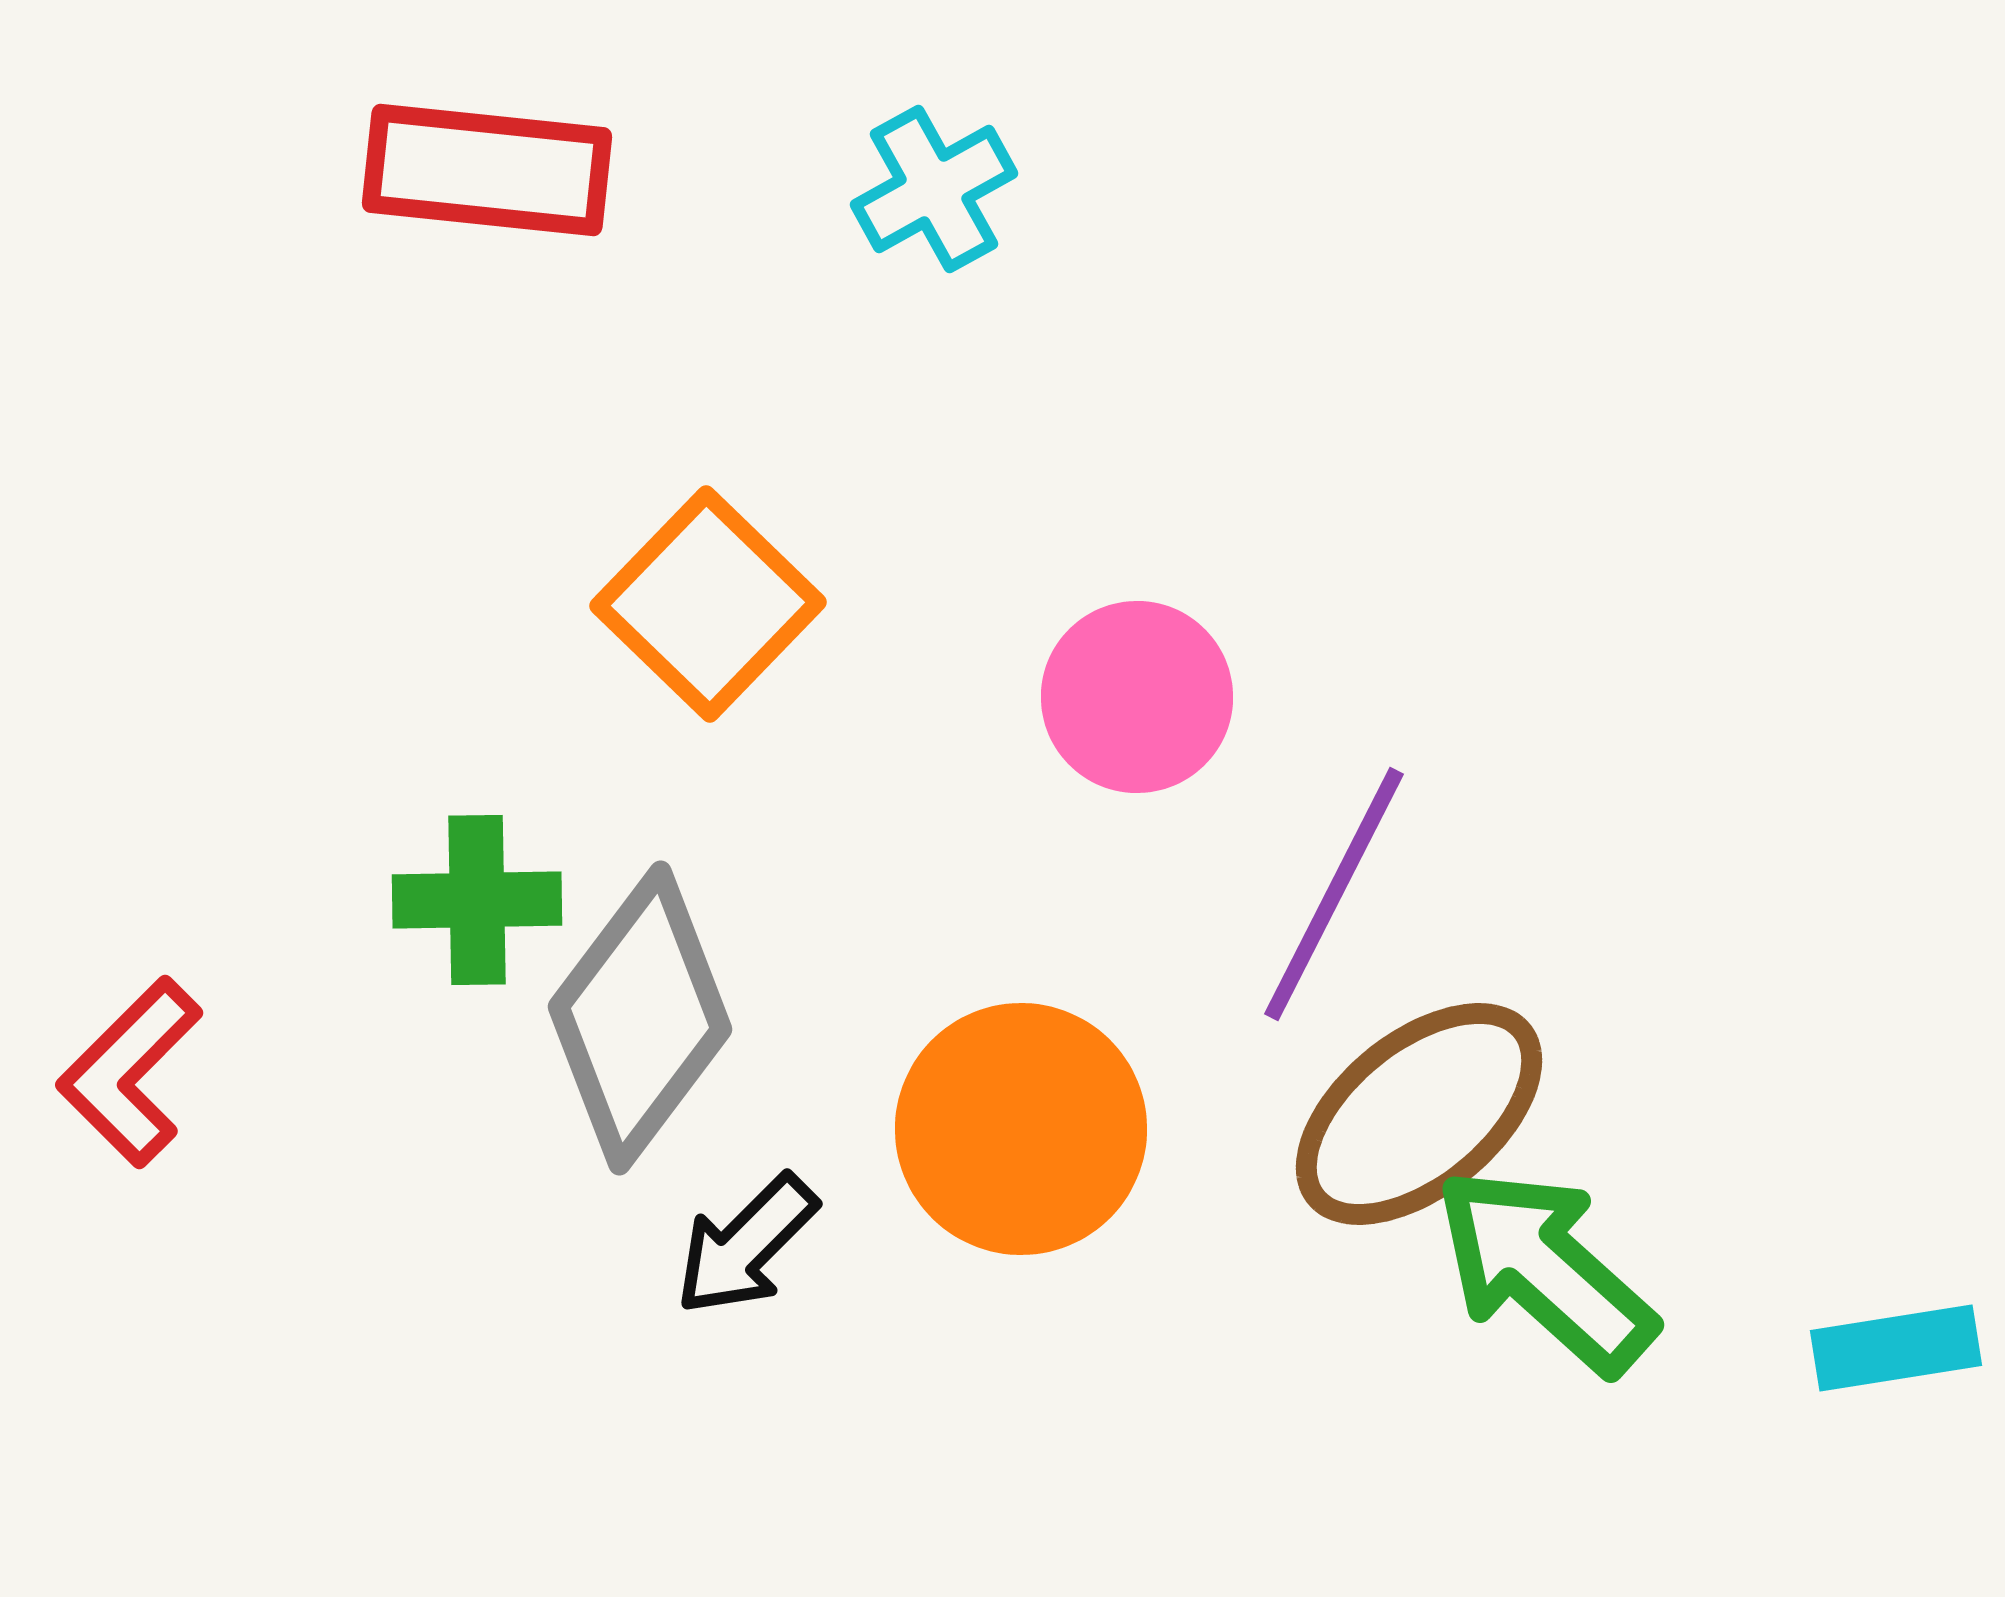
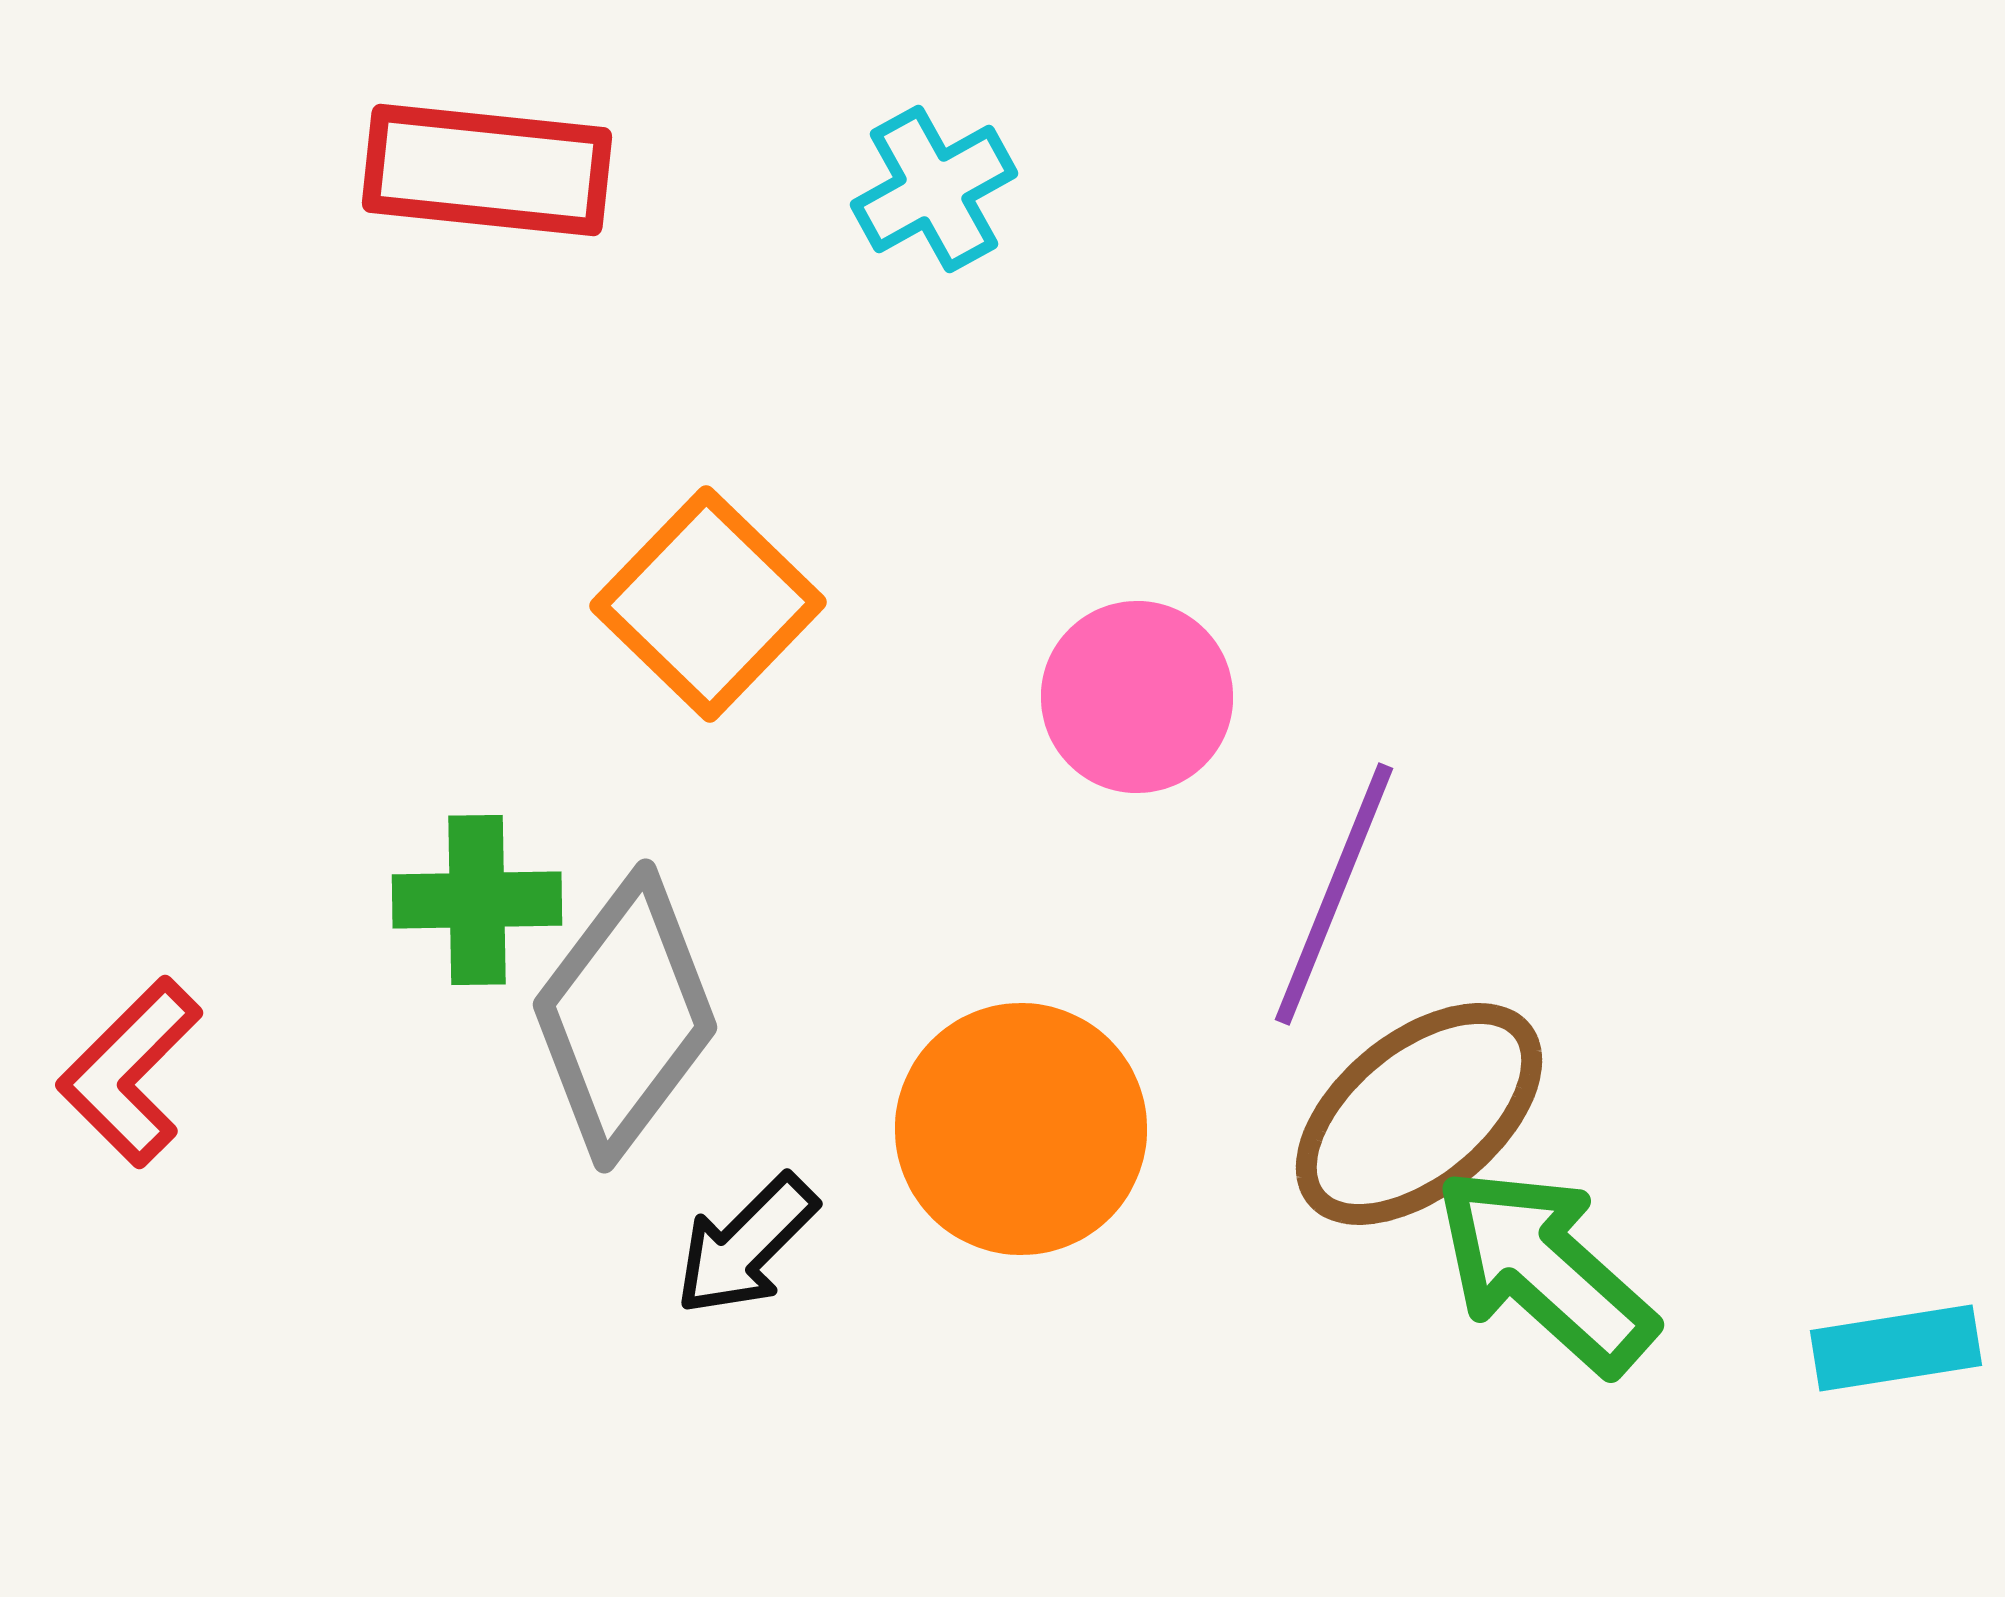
purple line: rotated 5 degrees counterclockwise
gray diamond: moved 15 px left, 2 px up
